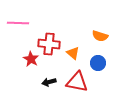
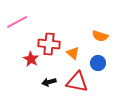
pink line: moved 1 px left, 1 px up; rotated 30 degrees counterclockwise
